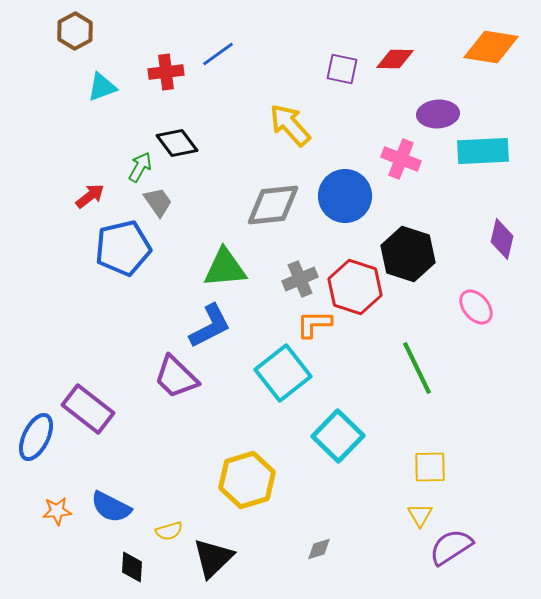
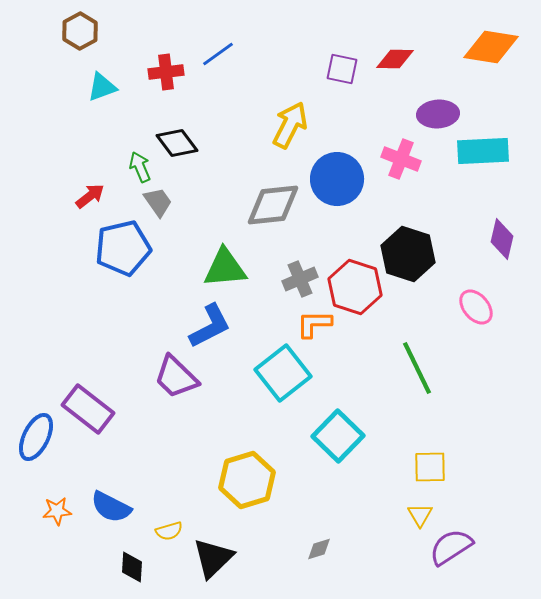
brown hexagon at (75, 31): moved 5 px right
yellow arrow at (290, 125): rotated 69 degrees clockwise
green arrow at (140, 167): rotated 52 degrees counterclockwise
blue circle at (345, 196): moved 8 px left, 17 px up
